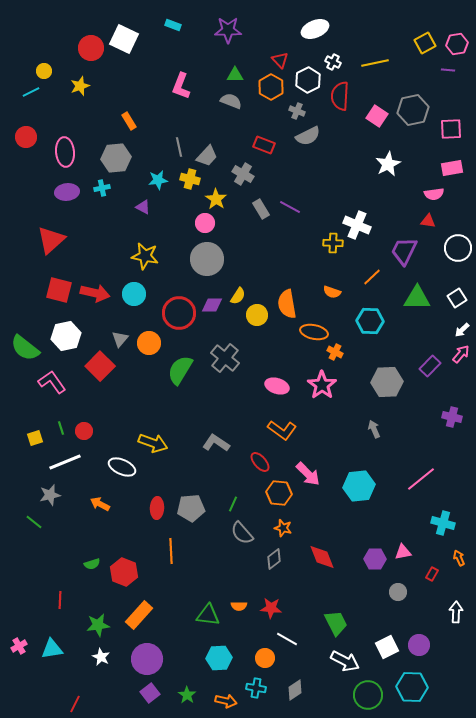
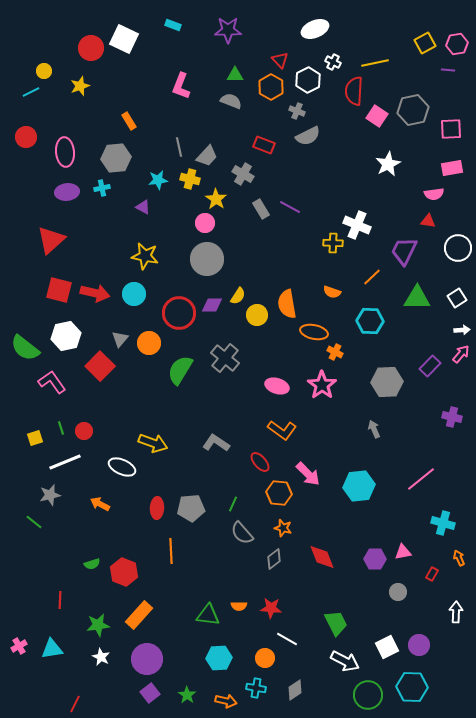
red semicircle at (340, 96): moved 14 px right, 5 px up
white arrow at (462, 330): rotated 140 degrees counterclockwise
